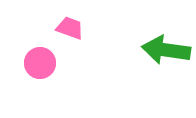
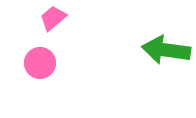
pink trapezoid: moved 17 px left, 10 px up; rotated 60 degrees counterclockwise
